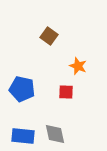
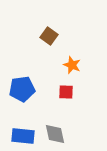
orange star: moved 6 px left, 1 px up
blue pentagon: rotated 20 degrees counterclockwise
